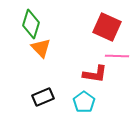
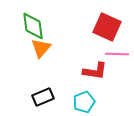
green diamond: moved 2 px right, 2 px down; rotated 24 degrees counterclockwise
orange triangle: rotated 25 degrees clockwise
pink line: moved 2 px up
red L-shape: moved 3 px up
cyan pentagon: rotated 15 degrees clockwise
